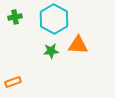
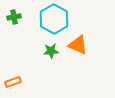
green cross: moved 1 px left
orange triangle: rotated 20 degrees clockwise
